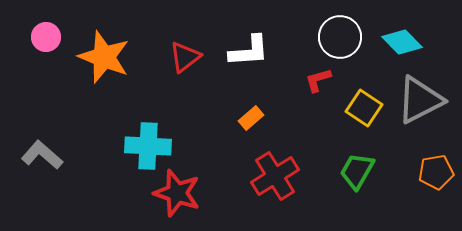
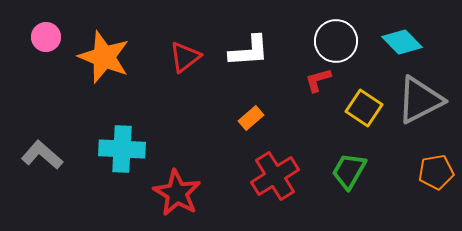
white circle: moved 4 px left, 4 px down
cyan cross: moved 26 px left, 3 px down
green trapezoid: moved 8 px left
red star: rotated 12 degrees clockwise
